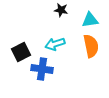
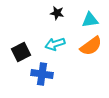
black star: moved 4 px left, 3 px down
orange semicircle: rotated 65 degrees clockwise
blue cross: moved 5 px down
